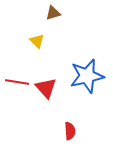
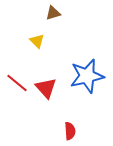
red line: moved 1 px down; rotated 30 degrees clockwise
